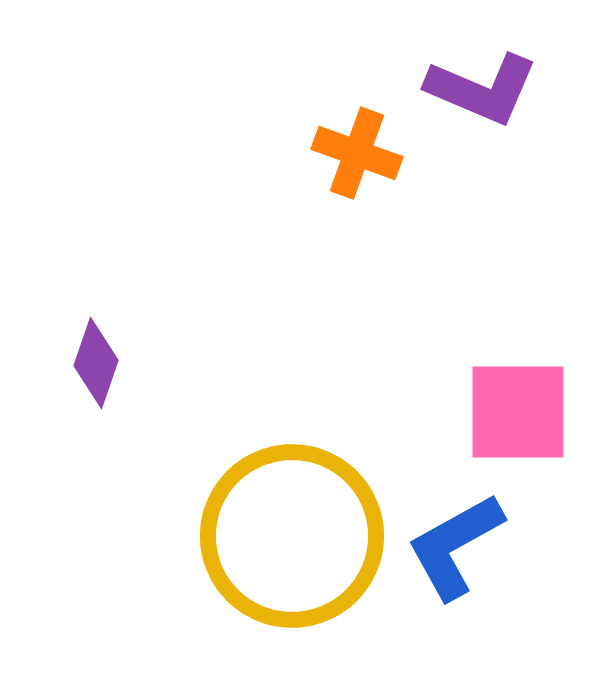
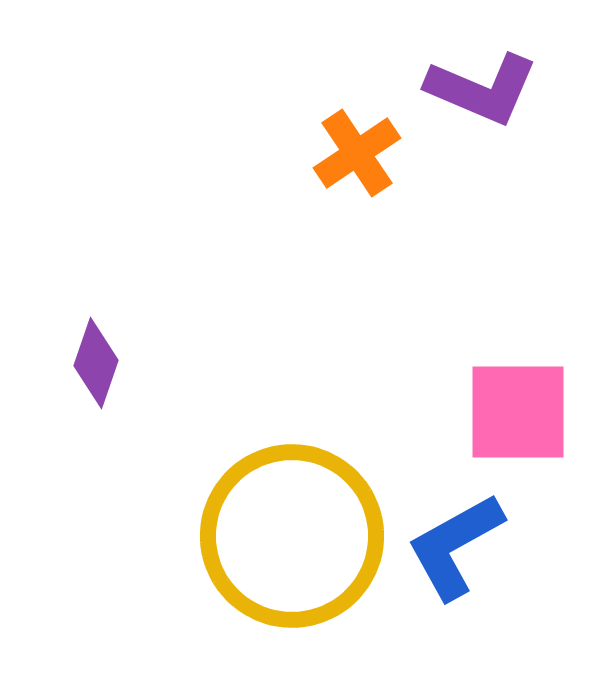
orange cross: rotated 36 degrees clockwise
